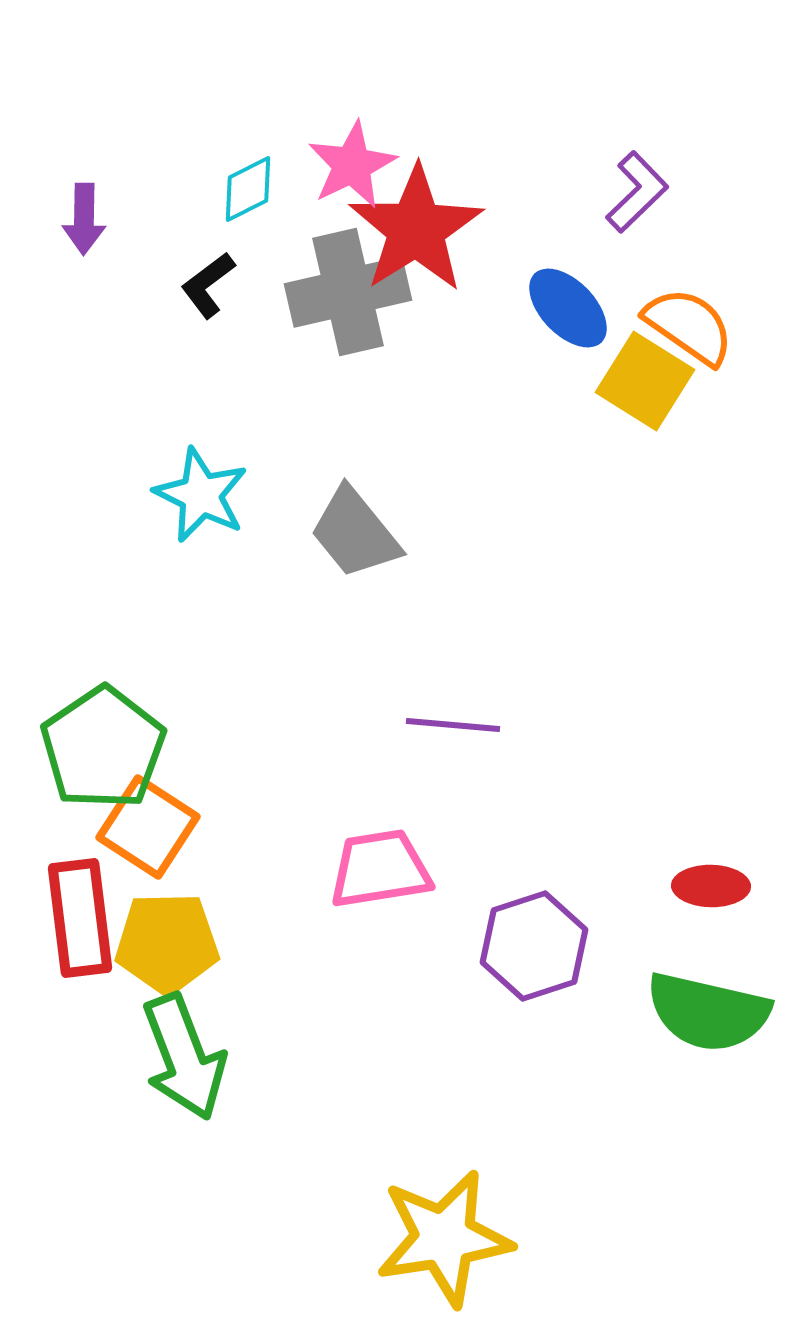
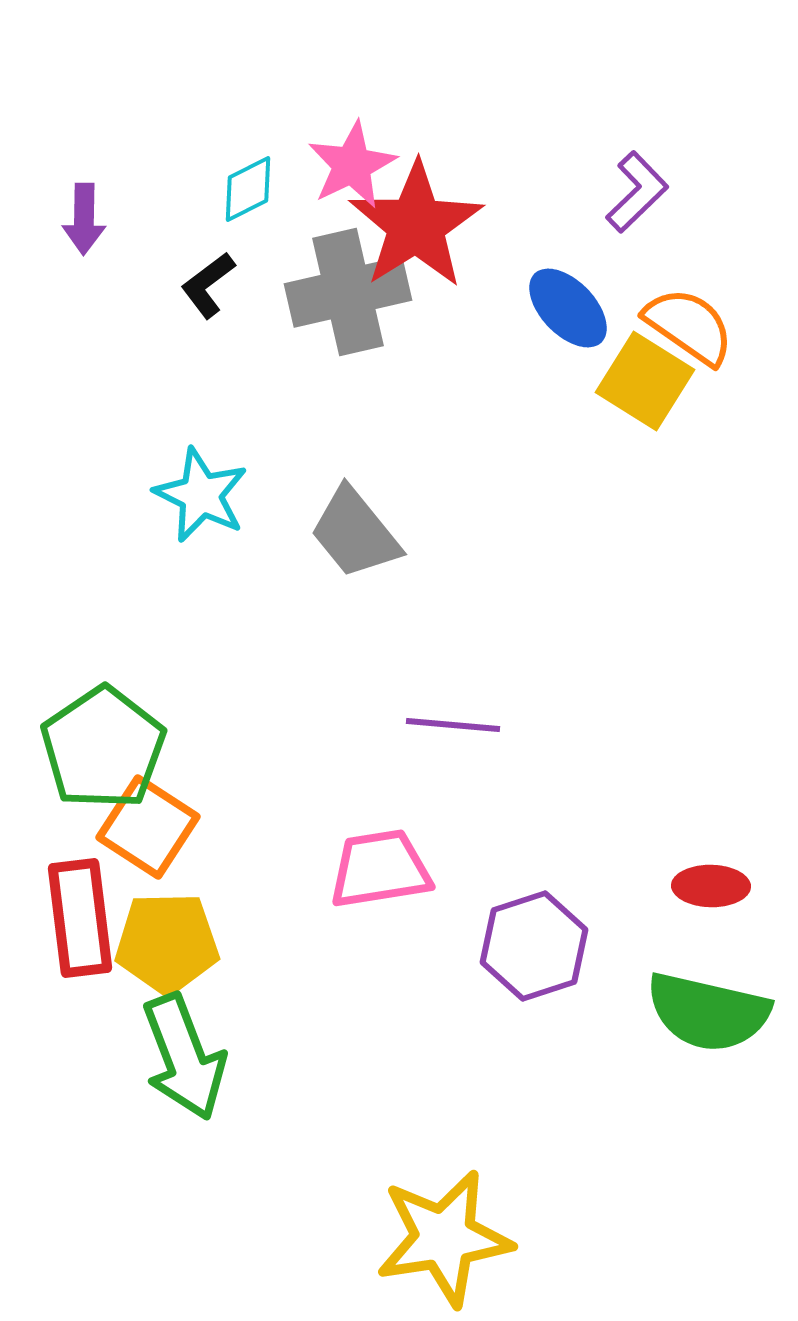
red star: moved 4 px up
